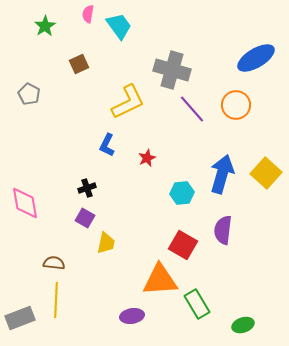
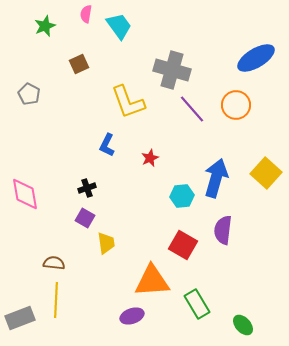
pink semicircle: moved 2 px left
green star: rotated 10 degrees clockwise
yellow L-shape: rotated 96 degrees clockwise
red star: moved 3 px right
blue arrow: moved 6 px left, 4 px down
cyan hexagon: moved 3 px down
pink diamond: moved 9 px up
yellow trapezoid: rotated 20 degrees counterclockwise
orange triangle: moved 8 px left, 1 px down
purple ellipse: rotated 10 degrees counterclockwise
green ellipse: rotated 65 degrees clockwise
